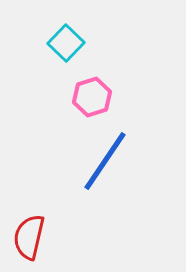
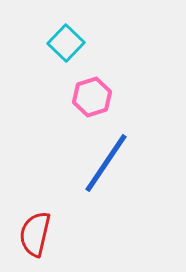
blue line: moved 1 px right, 2 px down
red semicircle: moved 6 px right, 3 px up
